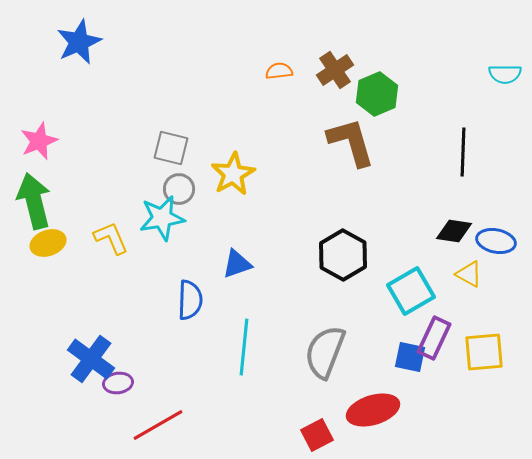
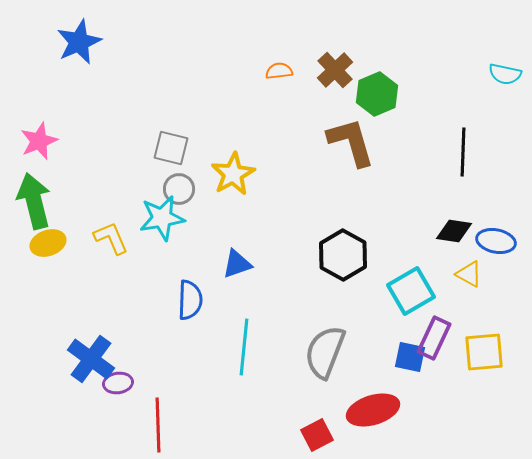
brown cross: rotated 9 degrees counterclockwise
cyan semicircle: rotated 12 degrees clockwise
red line: rotated 62 degrees counterclockwise
